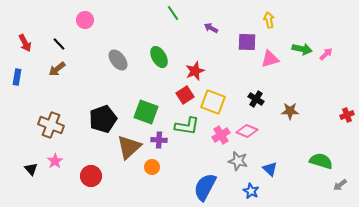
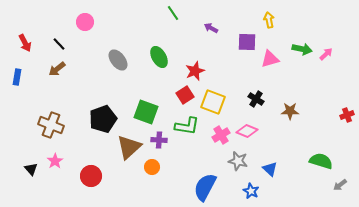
pink circle: moved 2 px down
